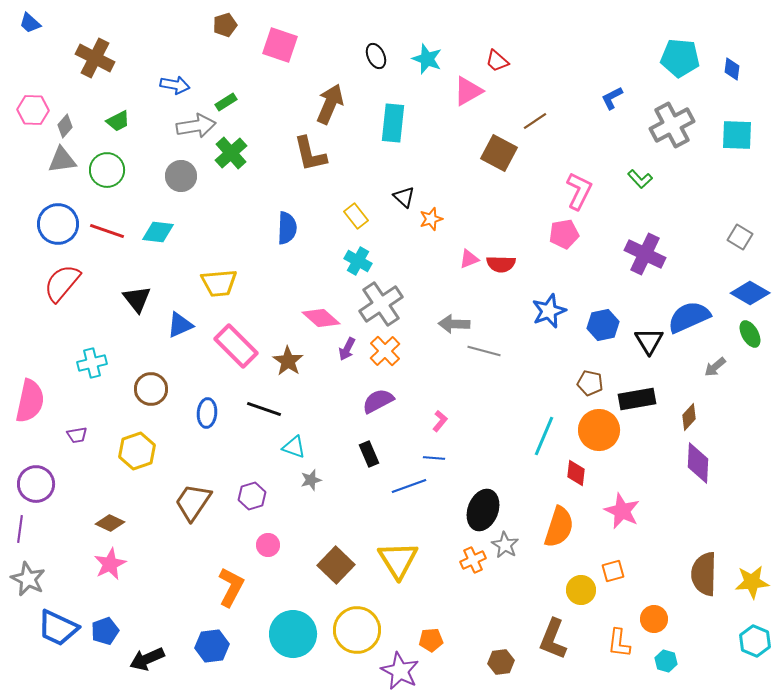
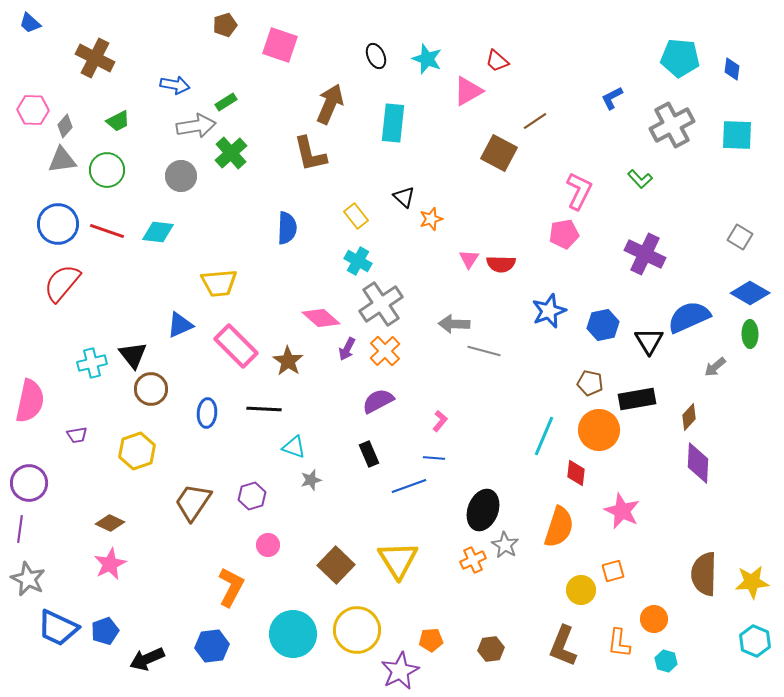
pink triangle at (469, 259): rotated 35 degrees counterclockwise
black triangle at (137, 299): moved 4 px left, 56 px down
green ellipse at (750, 334): rotated 28 degrees clockwise
black line at (264, 409): rotated 16 degrees counterclockwise
purple circle at (36, 484): moved 7 px left, 1 px up
brown L-shape at (553, 639): moved 10 px right, 7 px down
brown hexagon at (501, 662): moved 10 px left, 13 px up
purple star at (400, 671): rotated 18 degrees clockwise
